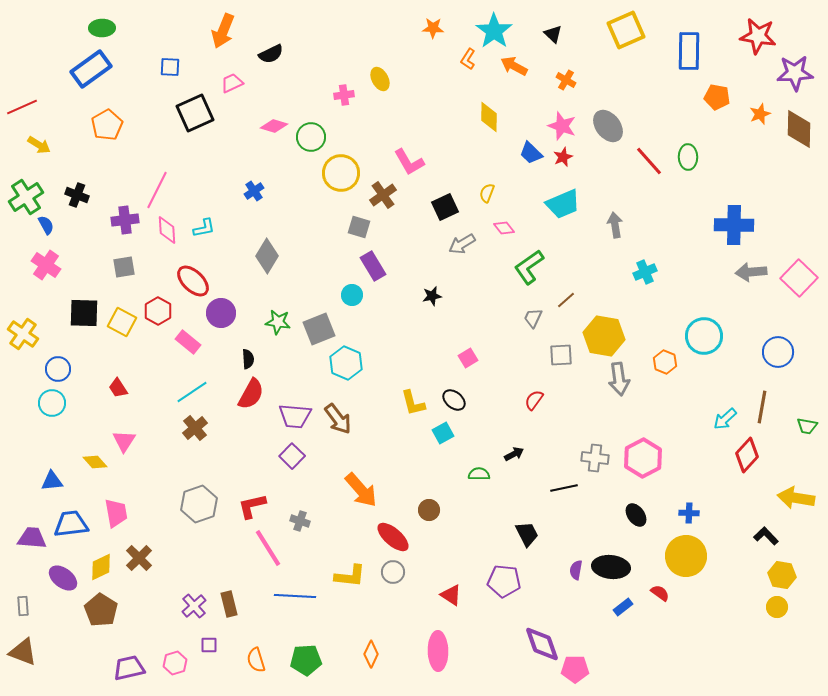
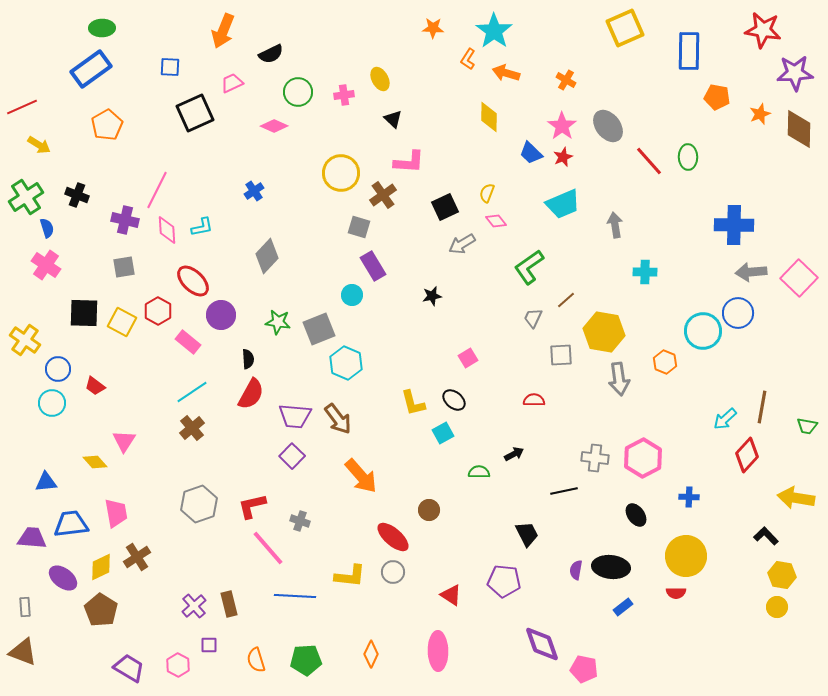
yellow square at (626, 30): moved 1 px left, 2 px up
black triangle at (553, 34): moved 160 px left, 85 px down
red star at (758, 36): moved 5 px right, 6 px up
orange arrow at (514, 66): moved 8 px left, 7 px down; rotated 12 degrees counterclockwise
pink diamond at (274, 126): rotated 8 degrees clockwise
pink star at (562, 126): rotated 16 degrees clockwise
green circle at (311, 137): moved 13 px left, 45 px up
pink L-shape at (409, 162): rotated 56 degrees counterclockwise
purple cross at (125, 220): rotated 20 degrees clockwise
blue semicircle at (46, 225): moved 1 px right, 3 px down; rotated 12 degrees clockwise
cyan L-shape at (204, 228): moved 2 px left, 1 px up
pink diamond at (504, 228): moved 8 px left, 7 px up
gray diamond at (267, 256): rotated 12 degrees clockwise
cyan cross at (645, 272): rotated 25 degrees clockwise
purple circle at (221, 313): moved 2 px down
yellow cross at (23, 334): moved 2 px right, 6 px down
yellow hexagon at (604, 336): moved 4 px up
cyan circle at (704, 336): moved 1 px left, 5 px up
blue circle at (778, 352): moved 40 px left, 39 px up
red trapezoid at (118, 388): moved 23 px left, 2 px up; rotated 20 degrees counterclockwise
red semicircle at (534, 400): rotated 55 degrees clockwise
brown cross at (195, 428): moved 3 px left
green semicircle at (479, 474): moved 2 px up
blue triangle at (52, 481): moved 6 px left, 1 px down
black line at (564, 488): moved 3 px down
orange arrow at (361, 490): moved 14 px up
blue cross at (689, 513): moved 16 px up
pink line at (268, 548): rotated 9 degrees counterclockwise
brown cross at (139, 558): moved 2 px left, 1 px up; rotated 12 degrees clockwise
red semicircle at (660, 593): moved 16 px right; rotated 144 degrees clockwise
gray rectangle at (23, 606): moved 2 px right, 1 px down
pink hexagon at (175, 663): moved 3 px right, 2 px down; rotated 15 degrees counterclockwise
purple trapezoid at (129, 668): rotated 44 degrees clockwise
pink pentagon at (575, 669): moved 9 px right; rotated 12 degrees clockwise
